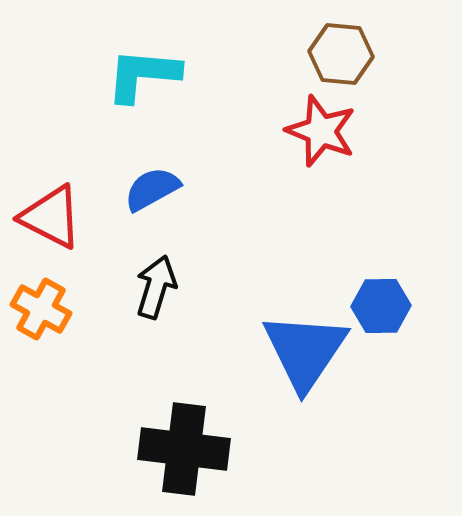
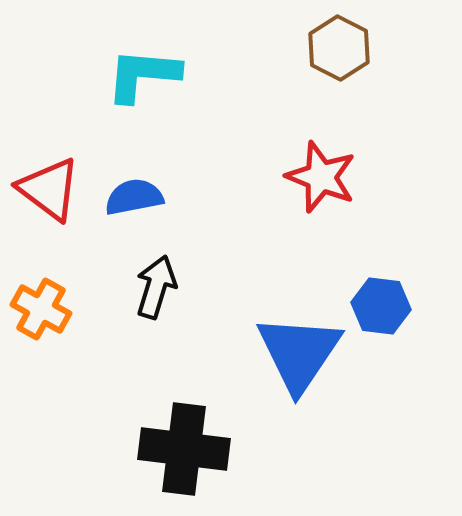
brown hexagon: moved 2 px left, 6 px up; rotated 22 degrees clockwise
red star: moved 46 px down
blue semicircle: moved 18 px left, 8 px down; rotated 18 degrees clockwise
red triangle: moved 2 px left, 28 px up; rotated 10 degrees clockwise
blue hexagon: rotated 8 degrees clockwise
blue triangle: moved 6 px left, 2 px down
